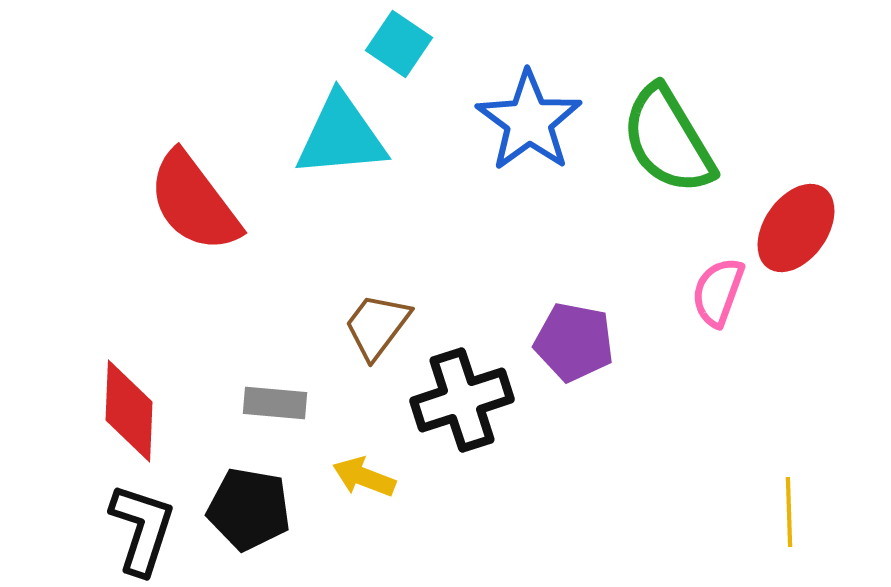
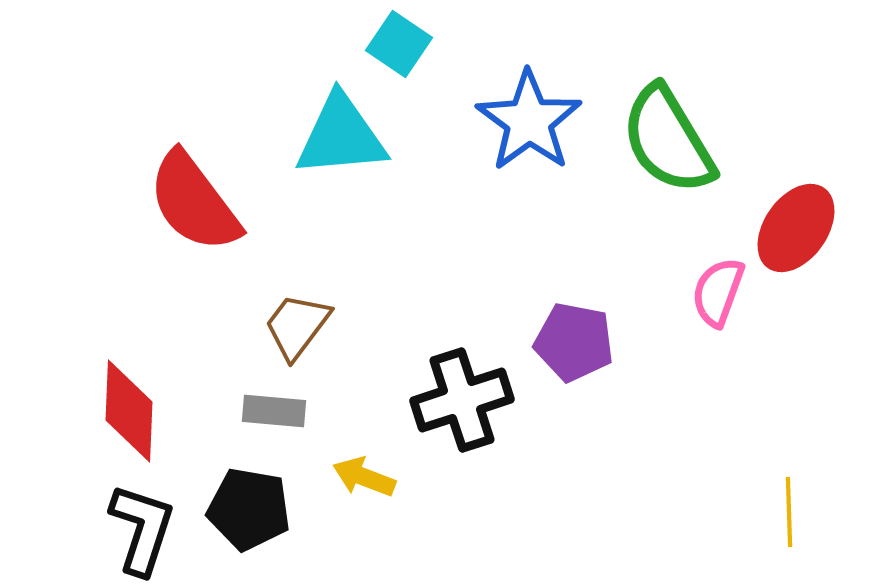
brown trapezoid: moved 80 px left
gray rectangle: moved 1 px left, 8 px down
